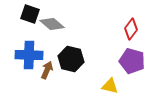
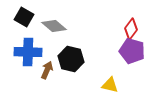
black square: moved 6 px left, 3 px down; rotated 12 degrees clockwise
gray diamond: moved 2 px right, 2 px down
blue cross: moved 1 px left, 3 px up
purple pentagon: moved 10 px up
yellow triangle: moved 1 px up
